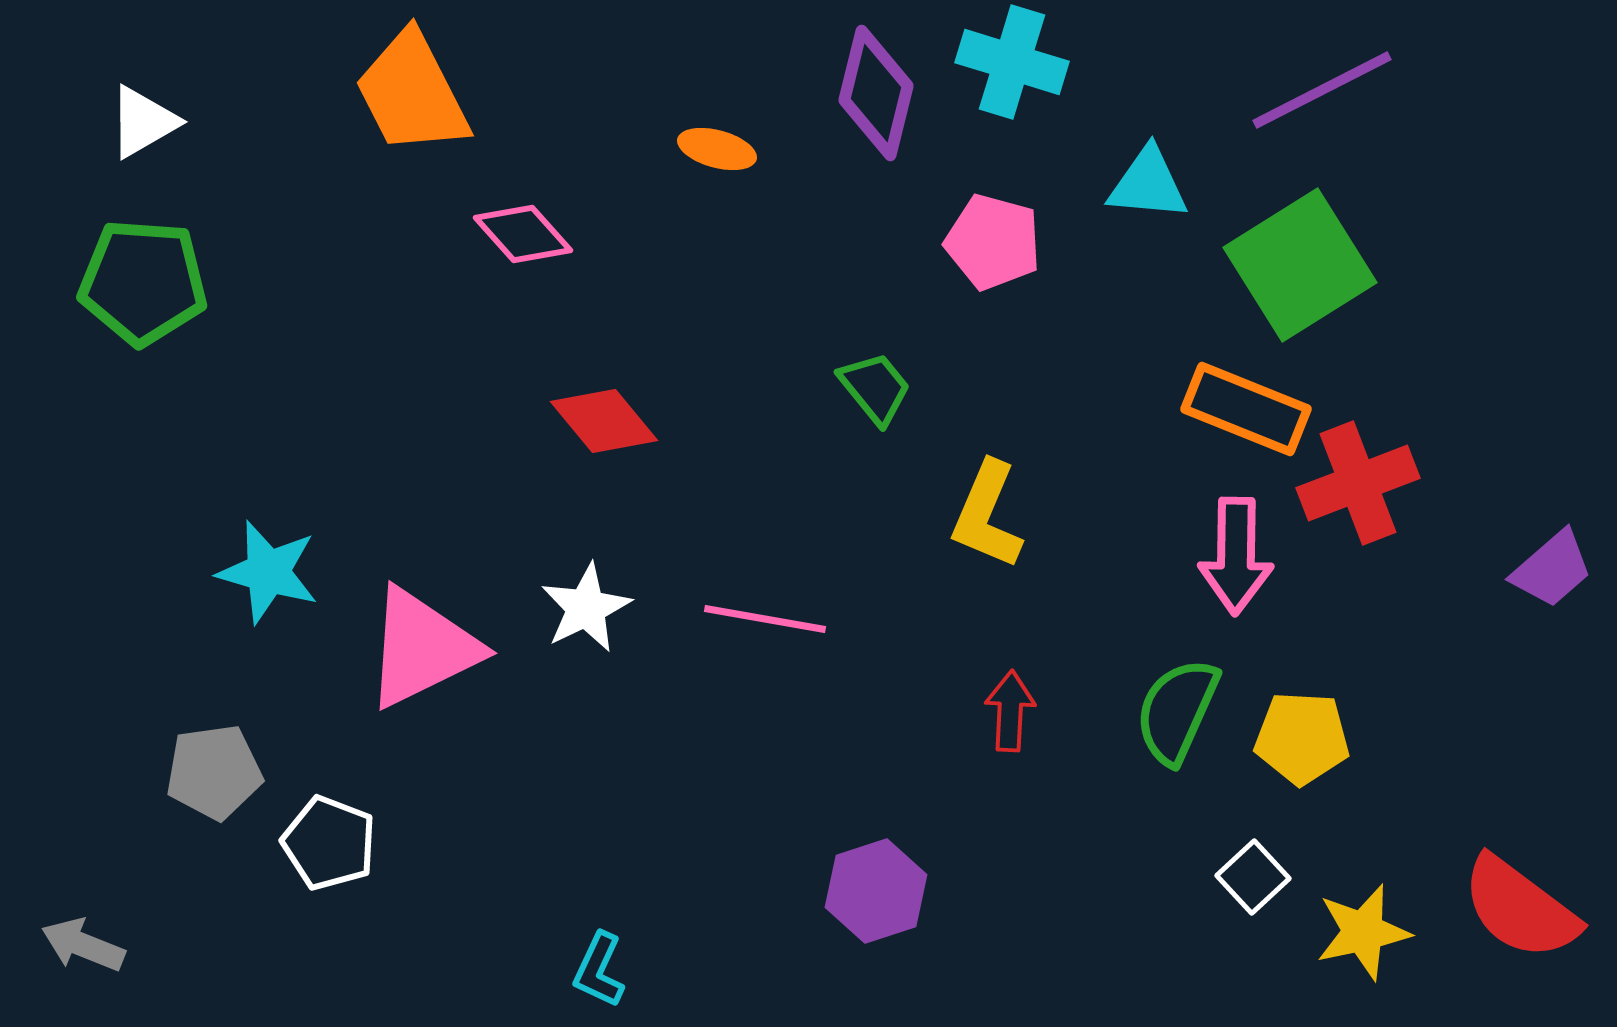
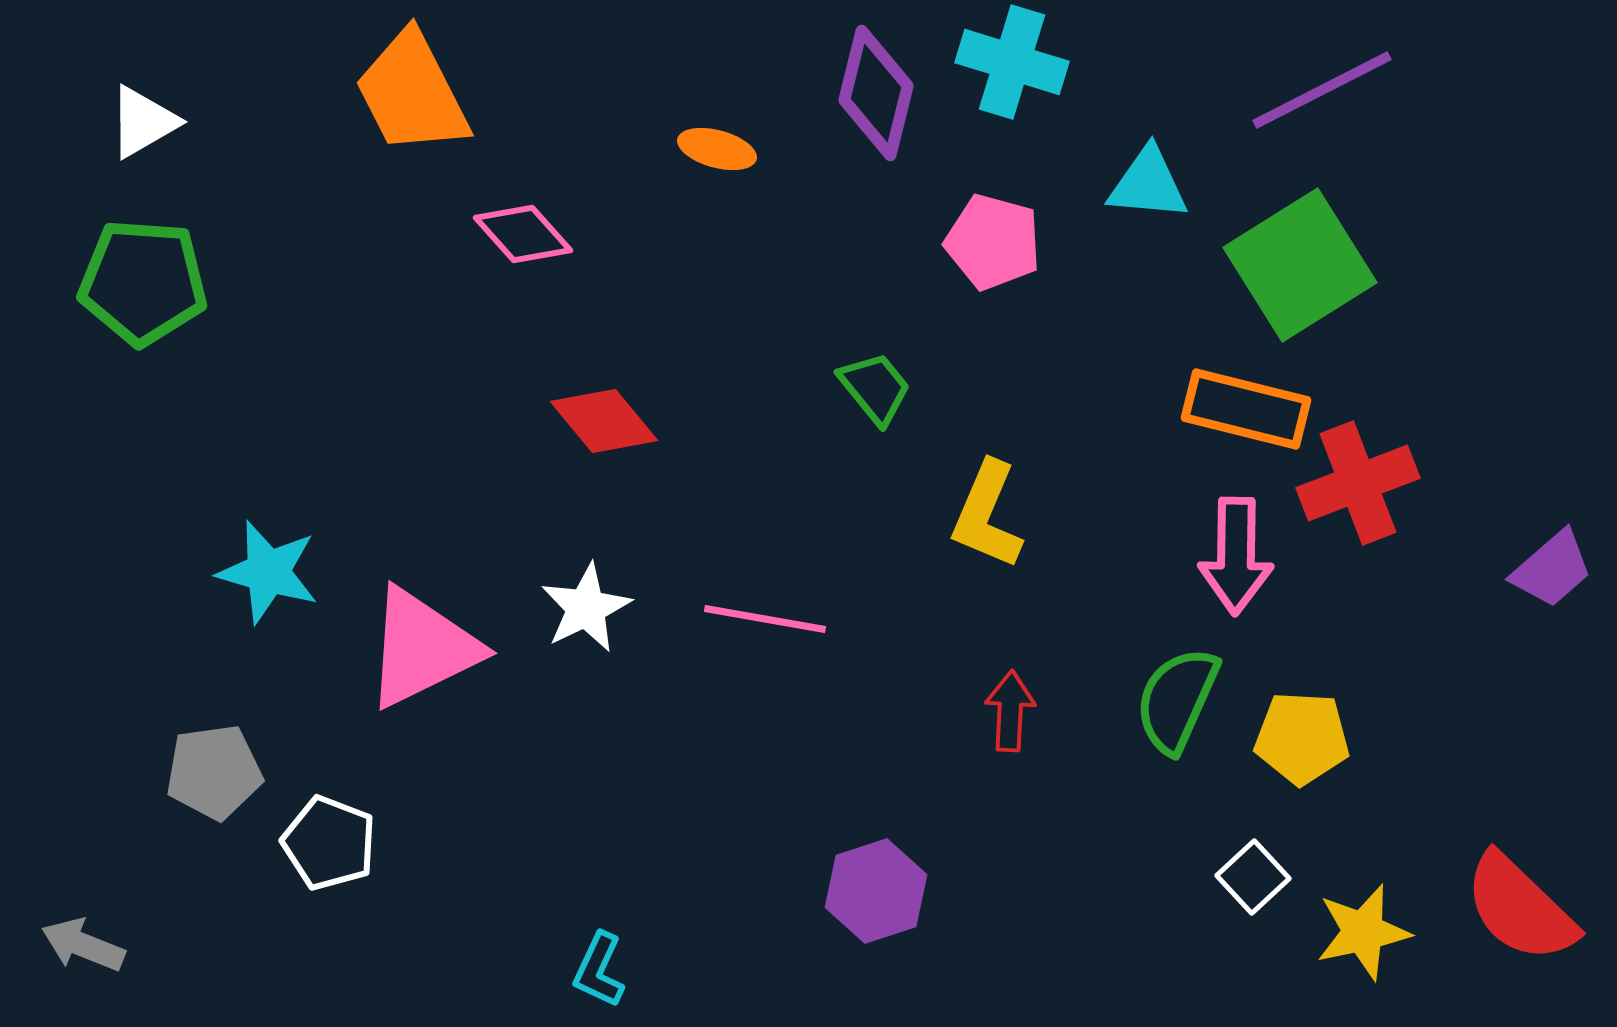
orange rectangle: rotated 8 degrees counterclockwise
green semicircle: moved 11 px up
red semicircle: rotated 7 degrees clockwise
